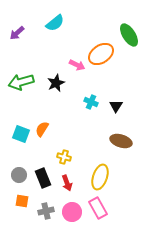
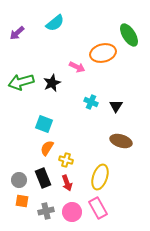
orange ellipse: moved 2 px right, 1 px up; rotated 20 degrees clockwise
pink arrow: moved 2 px down
black star: moved 4 px left
orange semicircle: moved 5 px right, 19 px down
cyan square: moved 23 px right, 10 px up
yellow cross: moved 2 px right, 3 px down
gray circle: moved 5 px down
